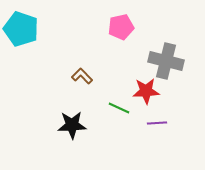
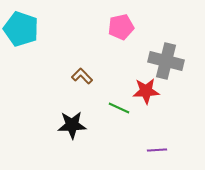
purple line: moved 27 px down
